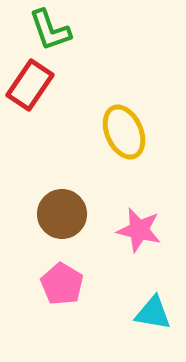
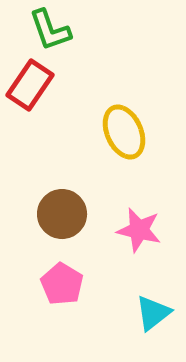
cyan triangle: rotated 48 degrees counterclockwise
